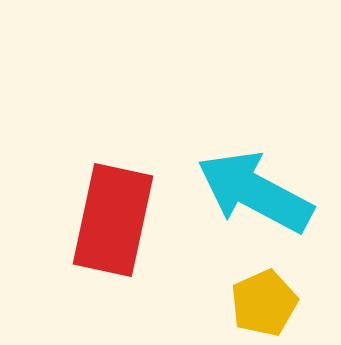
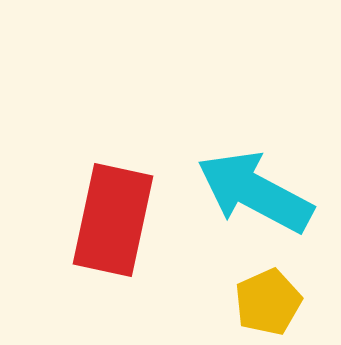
yellow pentagon: moved 4 px right, 1 px up
